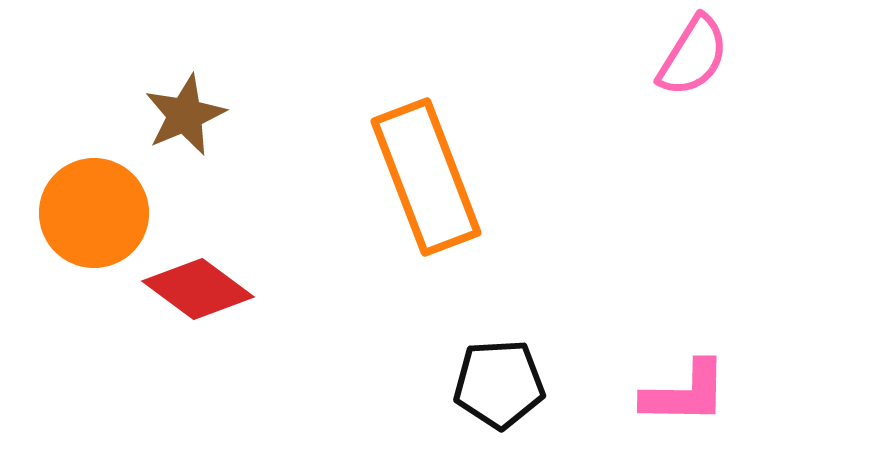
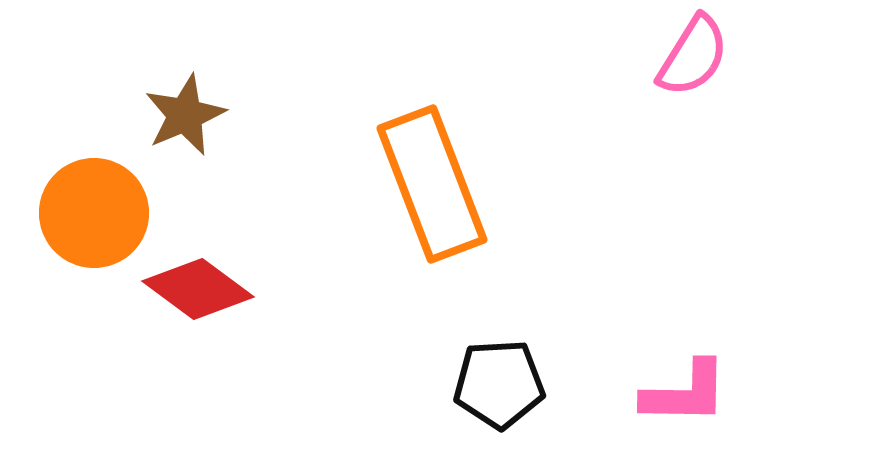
orange rectangle: moved 6 px right, 7 px down
